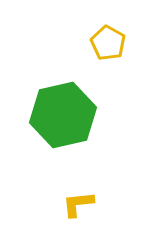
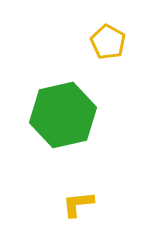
yellow pentagon: moved 1 px up
